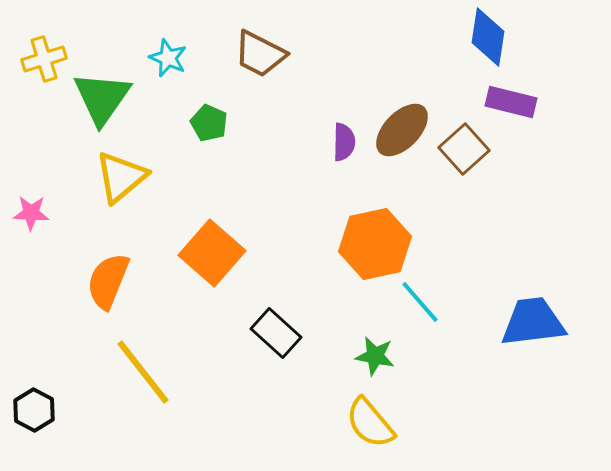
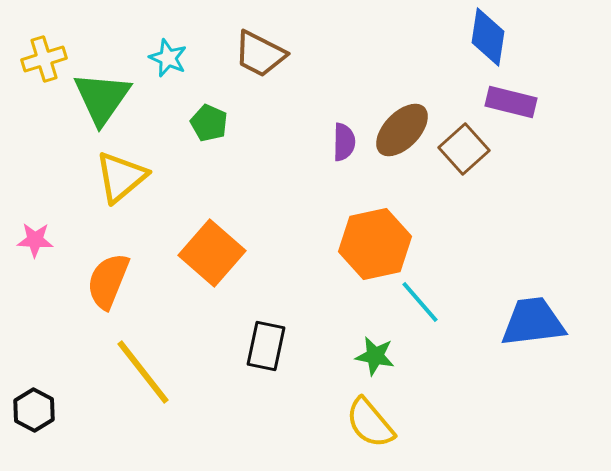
pink star: moved 4 px right, 27 px down
black rectangle: moved 10 px left, 13 px down; rotated 60 degrees clockwise
